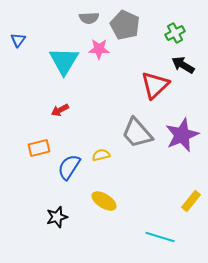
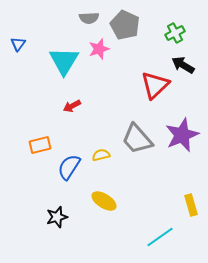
blue triangle: moved 4 px down
pink star: rotated 20 degrees counterclockwise
red arrow: moved 12 px right, 4 px up
gray trapezoid: moved 6 px down
orange rectangle: moved 1 px right, 3 px up
yellow rectangle: moved 4 px down; rotated 55 degrees counterclockwise
cyan line: rotated 52 degrees counterclockwise
